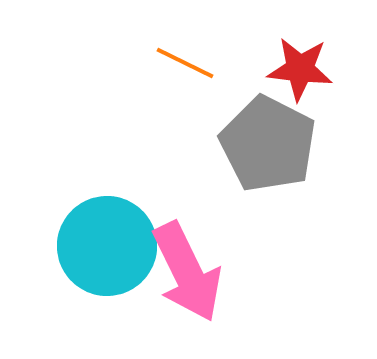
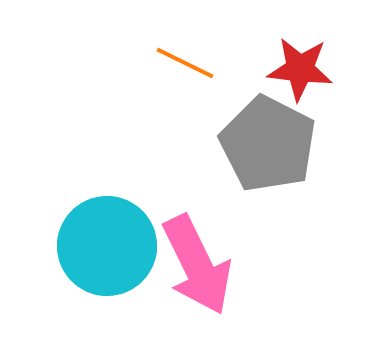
pink arrow: moved 10 px right, 7 px up
